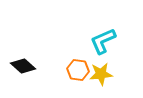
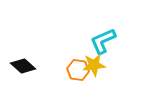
yellow star: moved 7 px left, 9 px up
